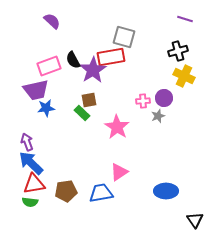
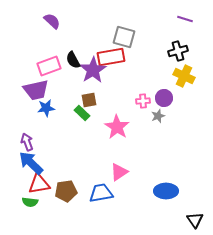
red triangle: moved 5 px right
